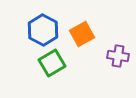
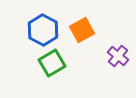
orange square: moved 4 px up
purple cross: rotated 30 degrees clockwise
